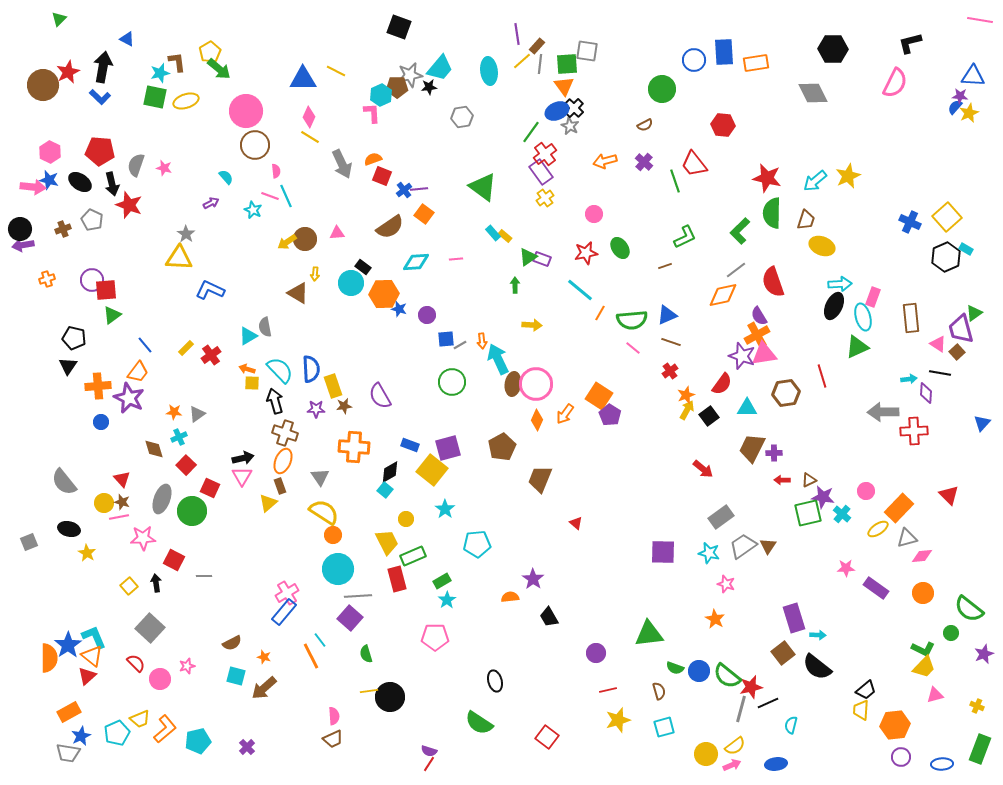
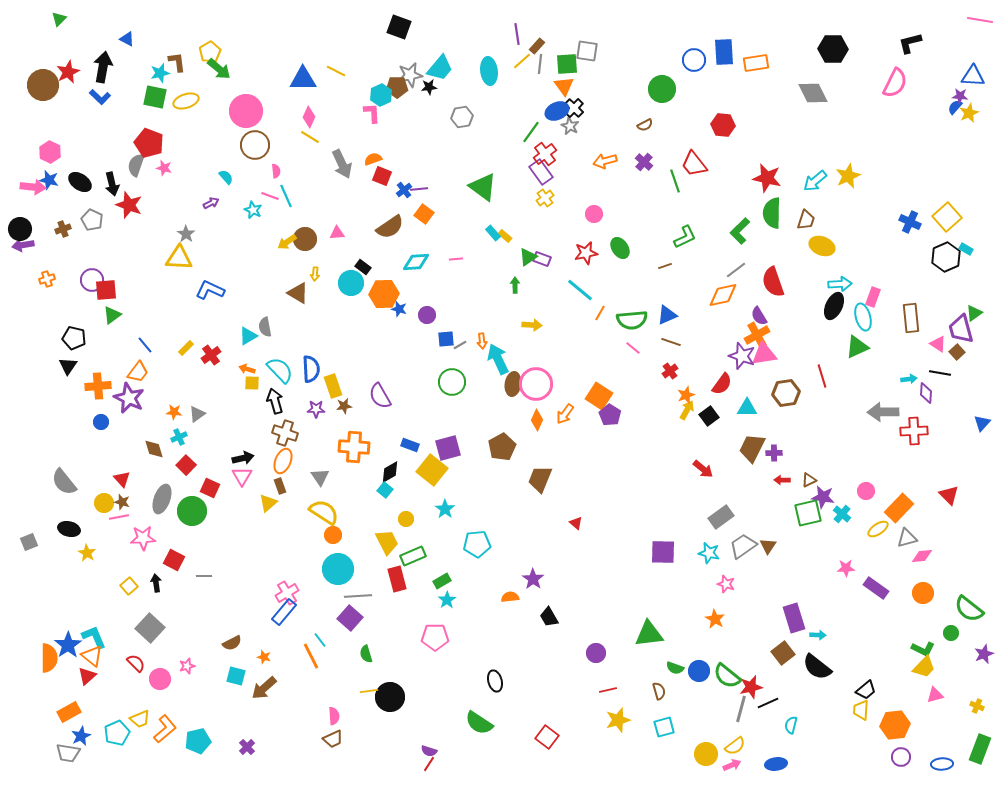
red pentagon at (100, 151): moved 49 px right, 8 px up; rotated 16 degrees clockwise
